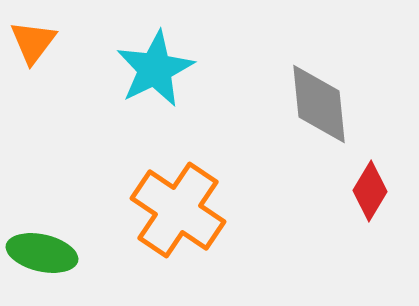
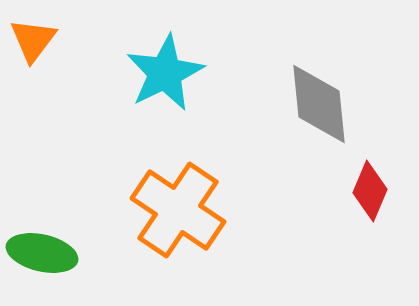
orange triangle: moved 2 px up
cyan star: moved 10 px right, 4 px down
red diamond: rotated 8 degrees counterclockwise
